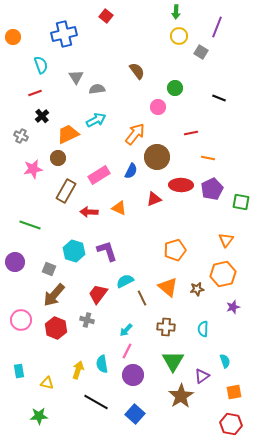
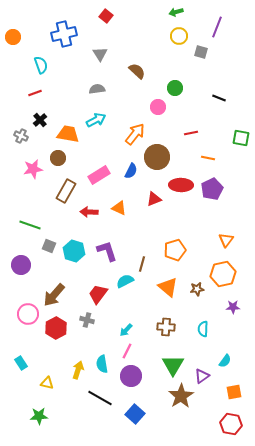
green arrow at (176, 12): rotated 72 degrees clockwise
gray square at (201, 52): rotated 16 degrees counterclockwise
brown semicircle at (137, 71): rotated 12 degrees counterclockwise
gray triangle at (76, 77): moved 24 px right, 23 px up
black cross at (42, 116): moved 2 px left, 4 px down
orange trapezoid at (68, 134): rotated 35 degrees clockwise
green square at (241, 202): moved 64 px up
purple circle at (15, 262): moved 6 px right, 3 px down
gray square at (49, 269): moved 23 px up
brown line at (142, 298): moved 34 px up; rotated 42 degrees clockwise
purple star at (233, 307): rotated 16 degrees clockwise
pink circle at (21, 320): moved 7 px right, 6 px up
red hexagon at (56, 328): rotated 10 degrees clockwise
green triangle at (173, 361): moved 4 px down
cyan semicircle at (225, 361): rotated 56 degrees clockwise
cyan rectangle at (19, 371): moved 2 px right, 8 px up; rotated 24 degrees counterclockwise
purple circle at (133, 375): moved 2 px left, 1 px down
black line at (96, 402): moved 4 px right, 4 px up
